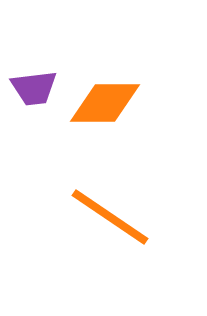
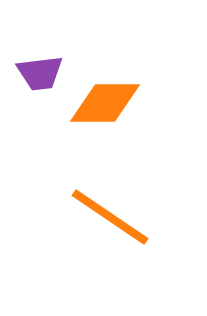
purple trapezoid: moved 6 px right, 15 px up
